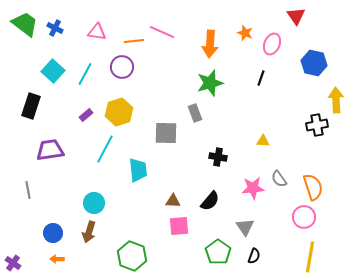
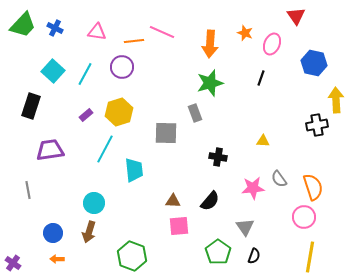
green trapezoid at (25, 24): moved 2 px left, 1 px down; rotated 96 degrees clockwise
cyan trapezoid at (138, 170): moved 4 px left
